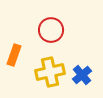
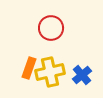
red circle: moved 2 px up
orange rectangle: moved 15 px right, 13 px down
